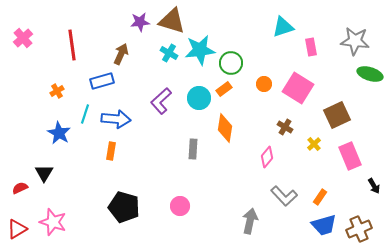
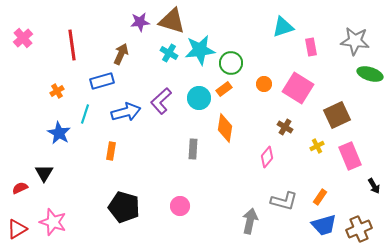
blue arrow at (116, 119): moved 10 px right, 7 px up; rotated 20 degrees counterclockwise
yellow cross at (314, 144): moved 3 px right, 2 px down; rotated 16 degrees clockwise
gray L-shape at (284, 196): moved 5 px down; rotated 32 degrees counterclockwise
